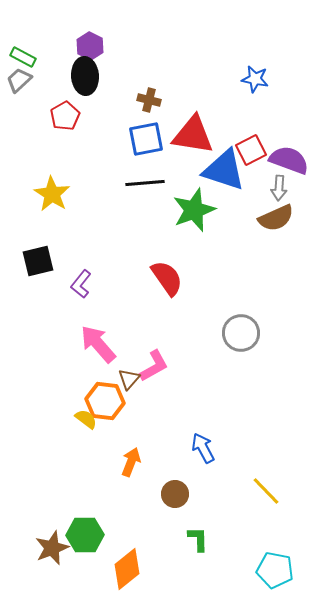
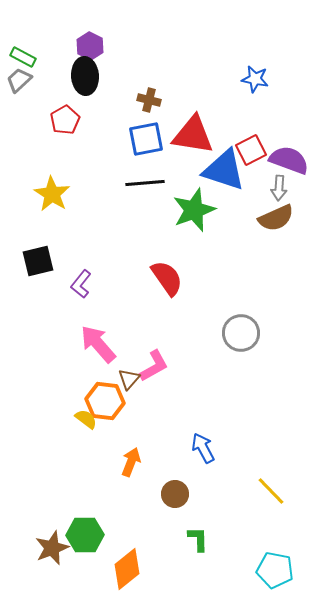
red pentagon: moved 4 px down
yellow line: moved 5 px right
